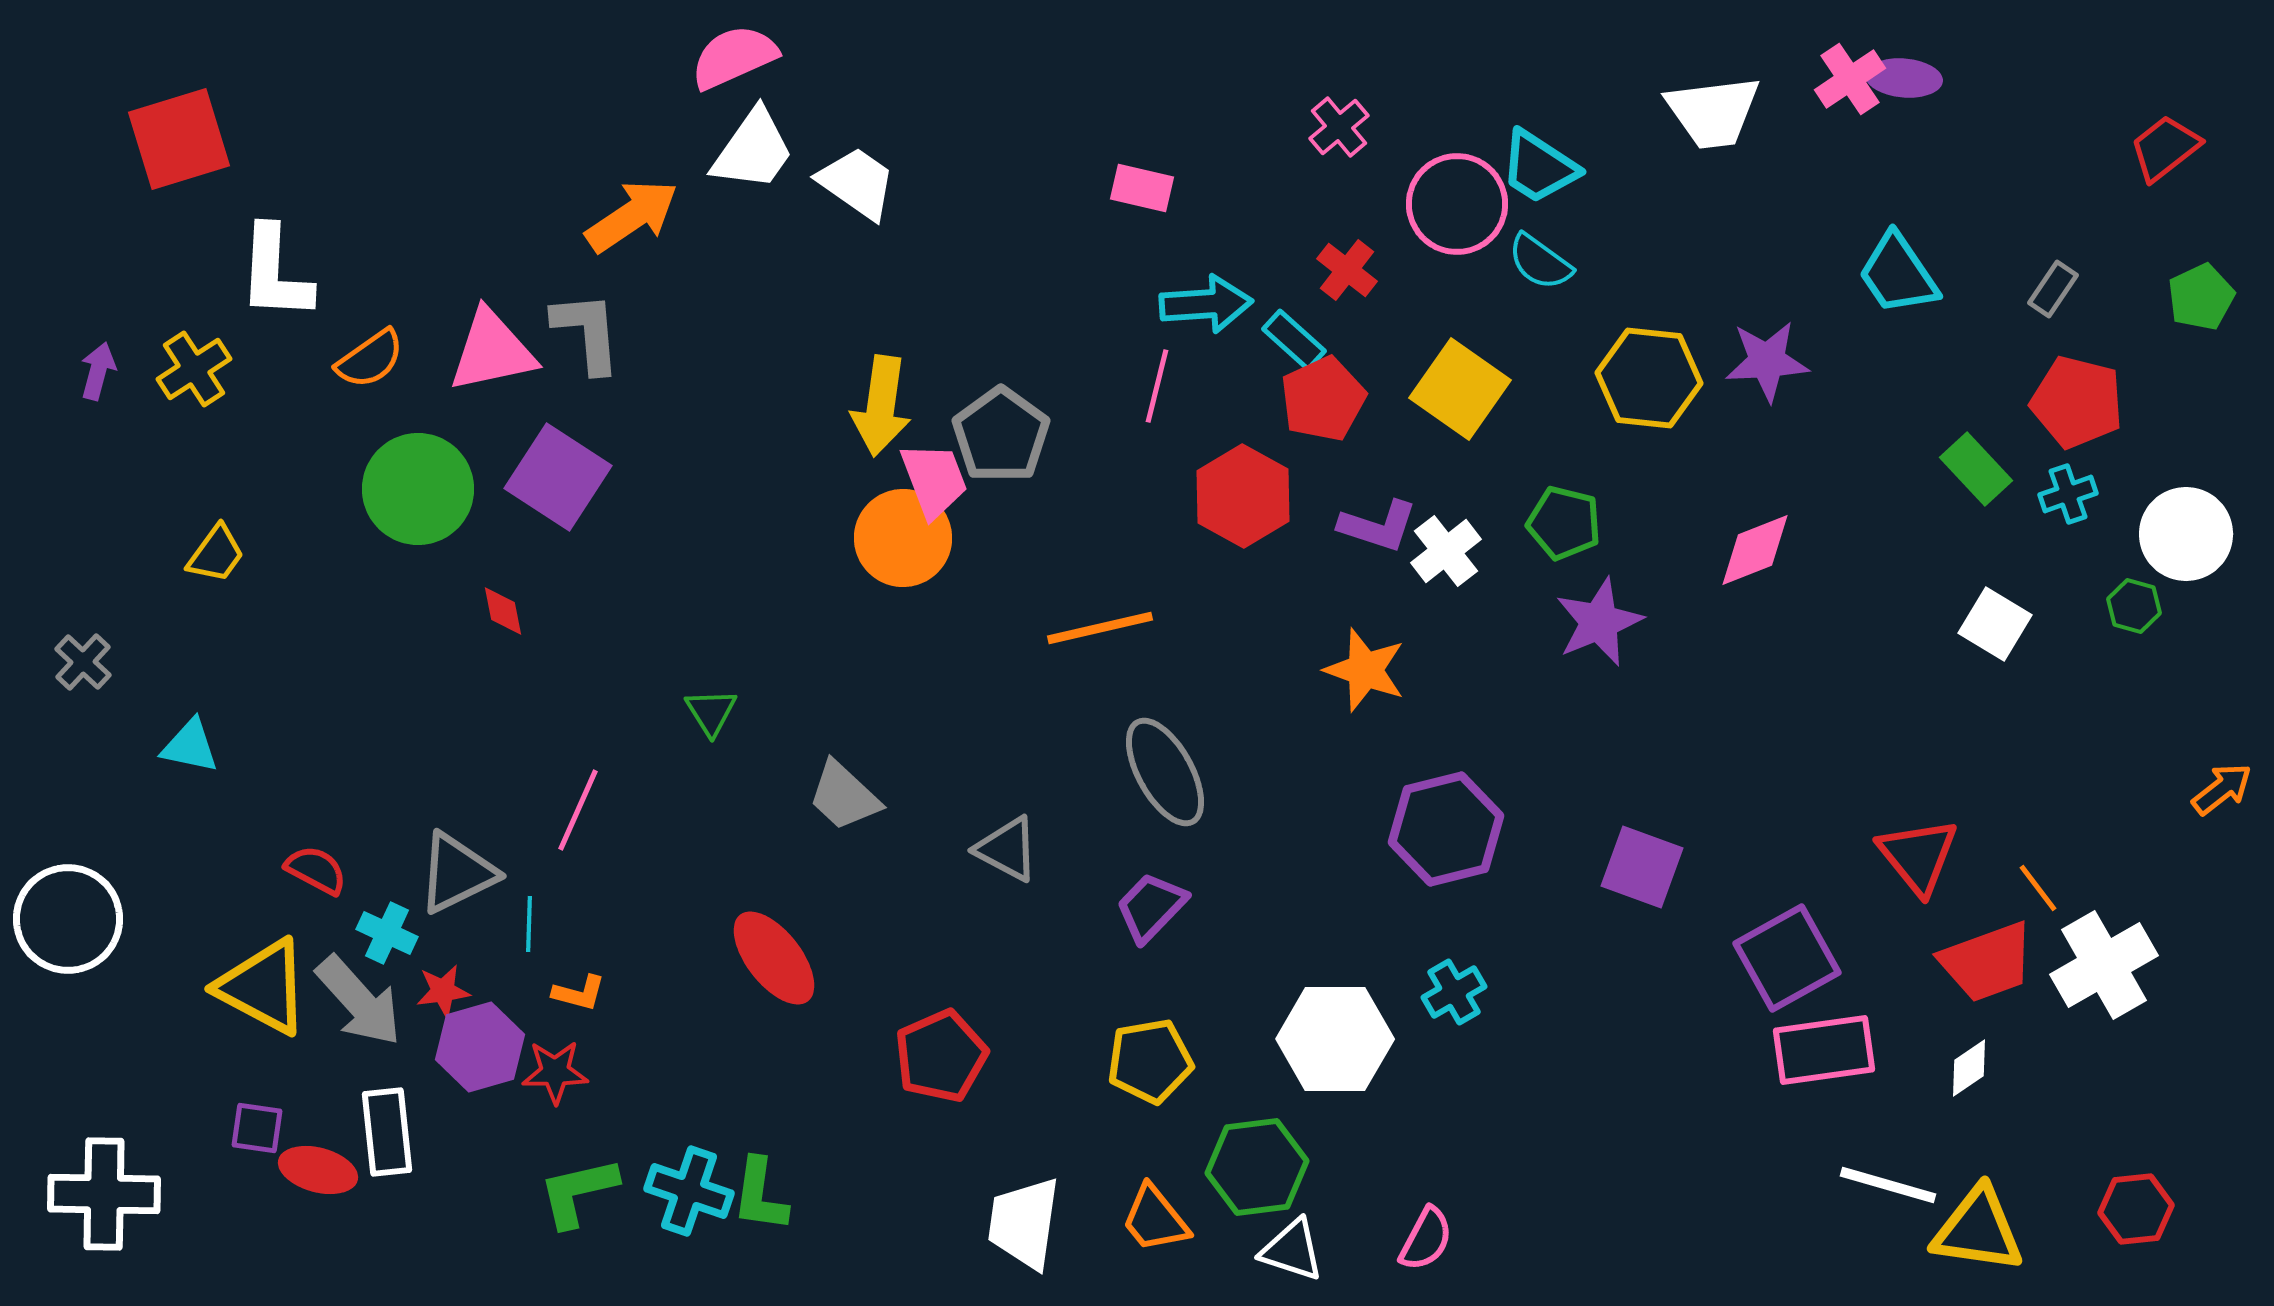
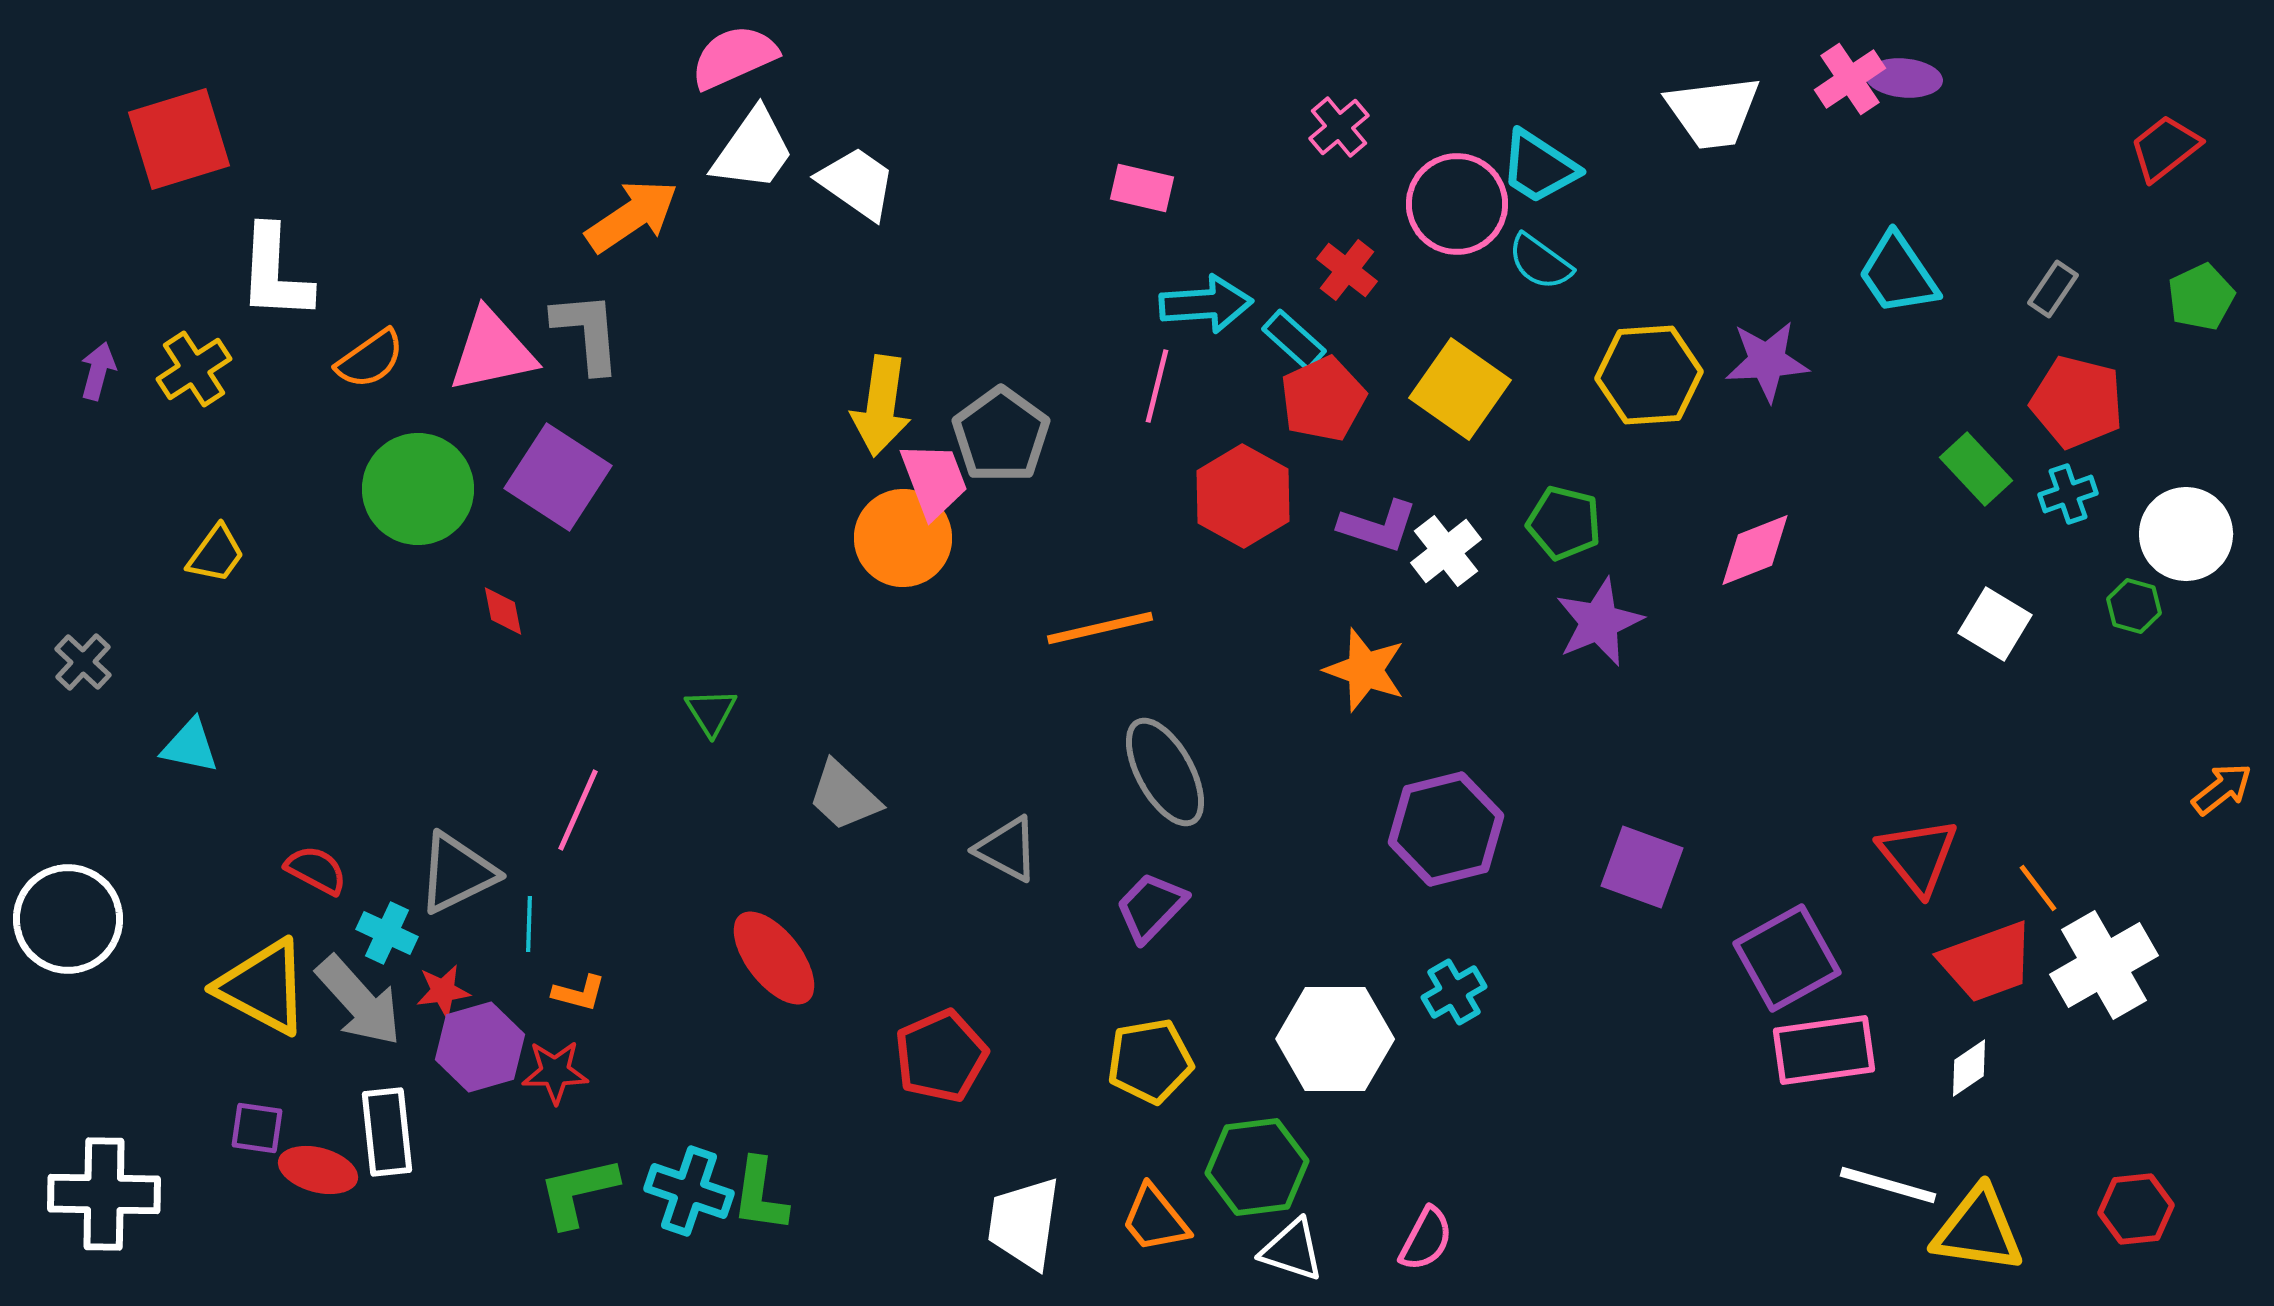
yellow hexagon at (1649, 378): moved 3 px up; rotated 10 degrees counterclockwise
